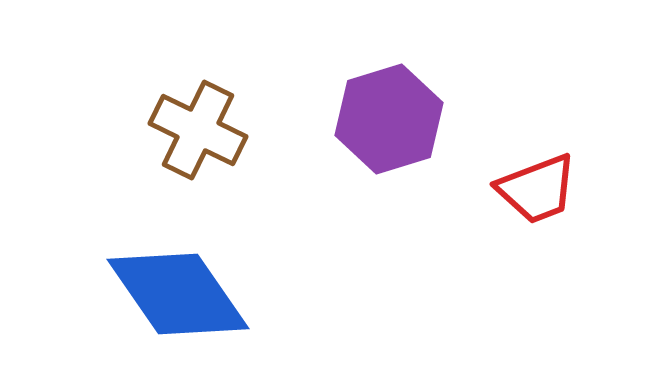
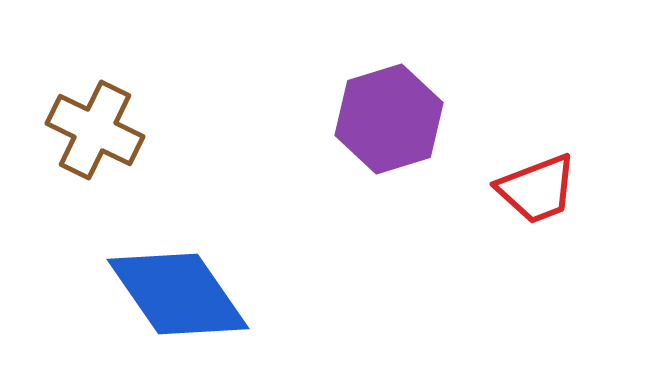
brown cross: moved 103 px left
